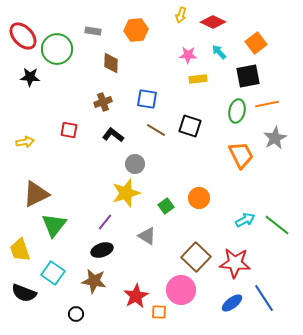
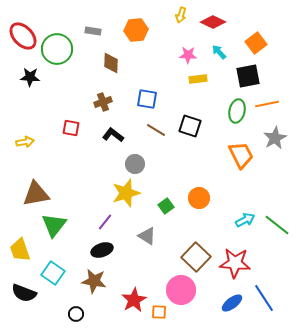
red square at (69, 130): moved 2 px right, 2 px up
brown triangle at (36, 194): rotated 16 degrees clockwise
red star at (136, 296): moved 2 px left, 4 px down
